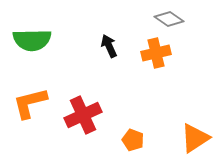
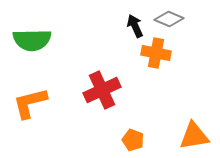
gray diamond: rotated 12 degrees counterclockwise
black arrow: moved 26 px right, 20 px up
orange cross: rotated 24 degrees clockwise
red cross: moved 19 px right, 25 px up
orange triangle: moved 1 px left, 2 px up; rotated 24 degrees clockwise
